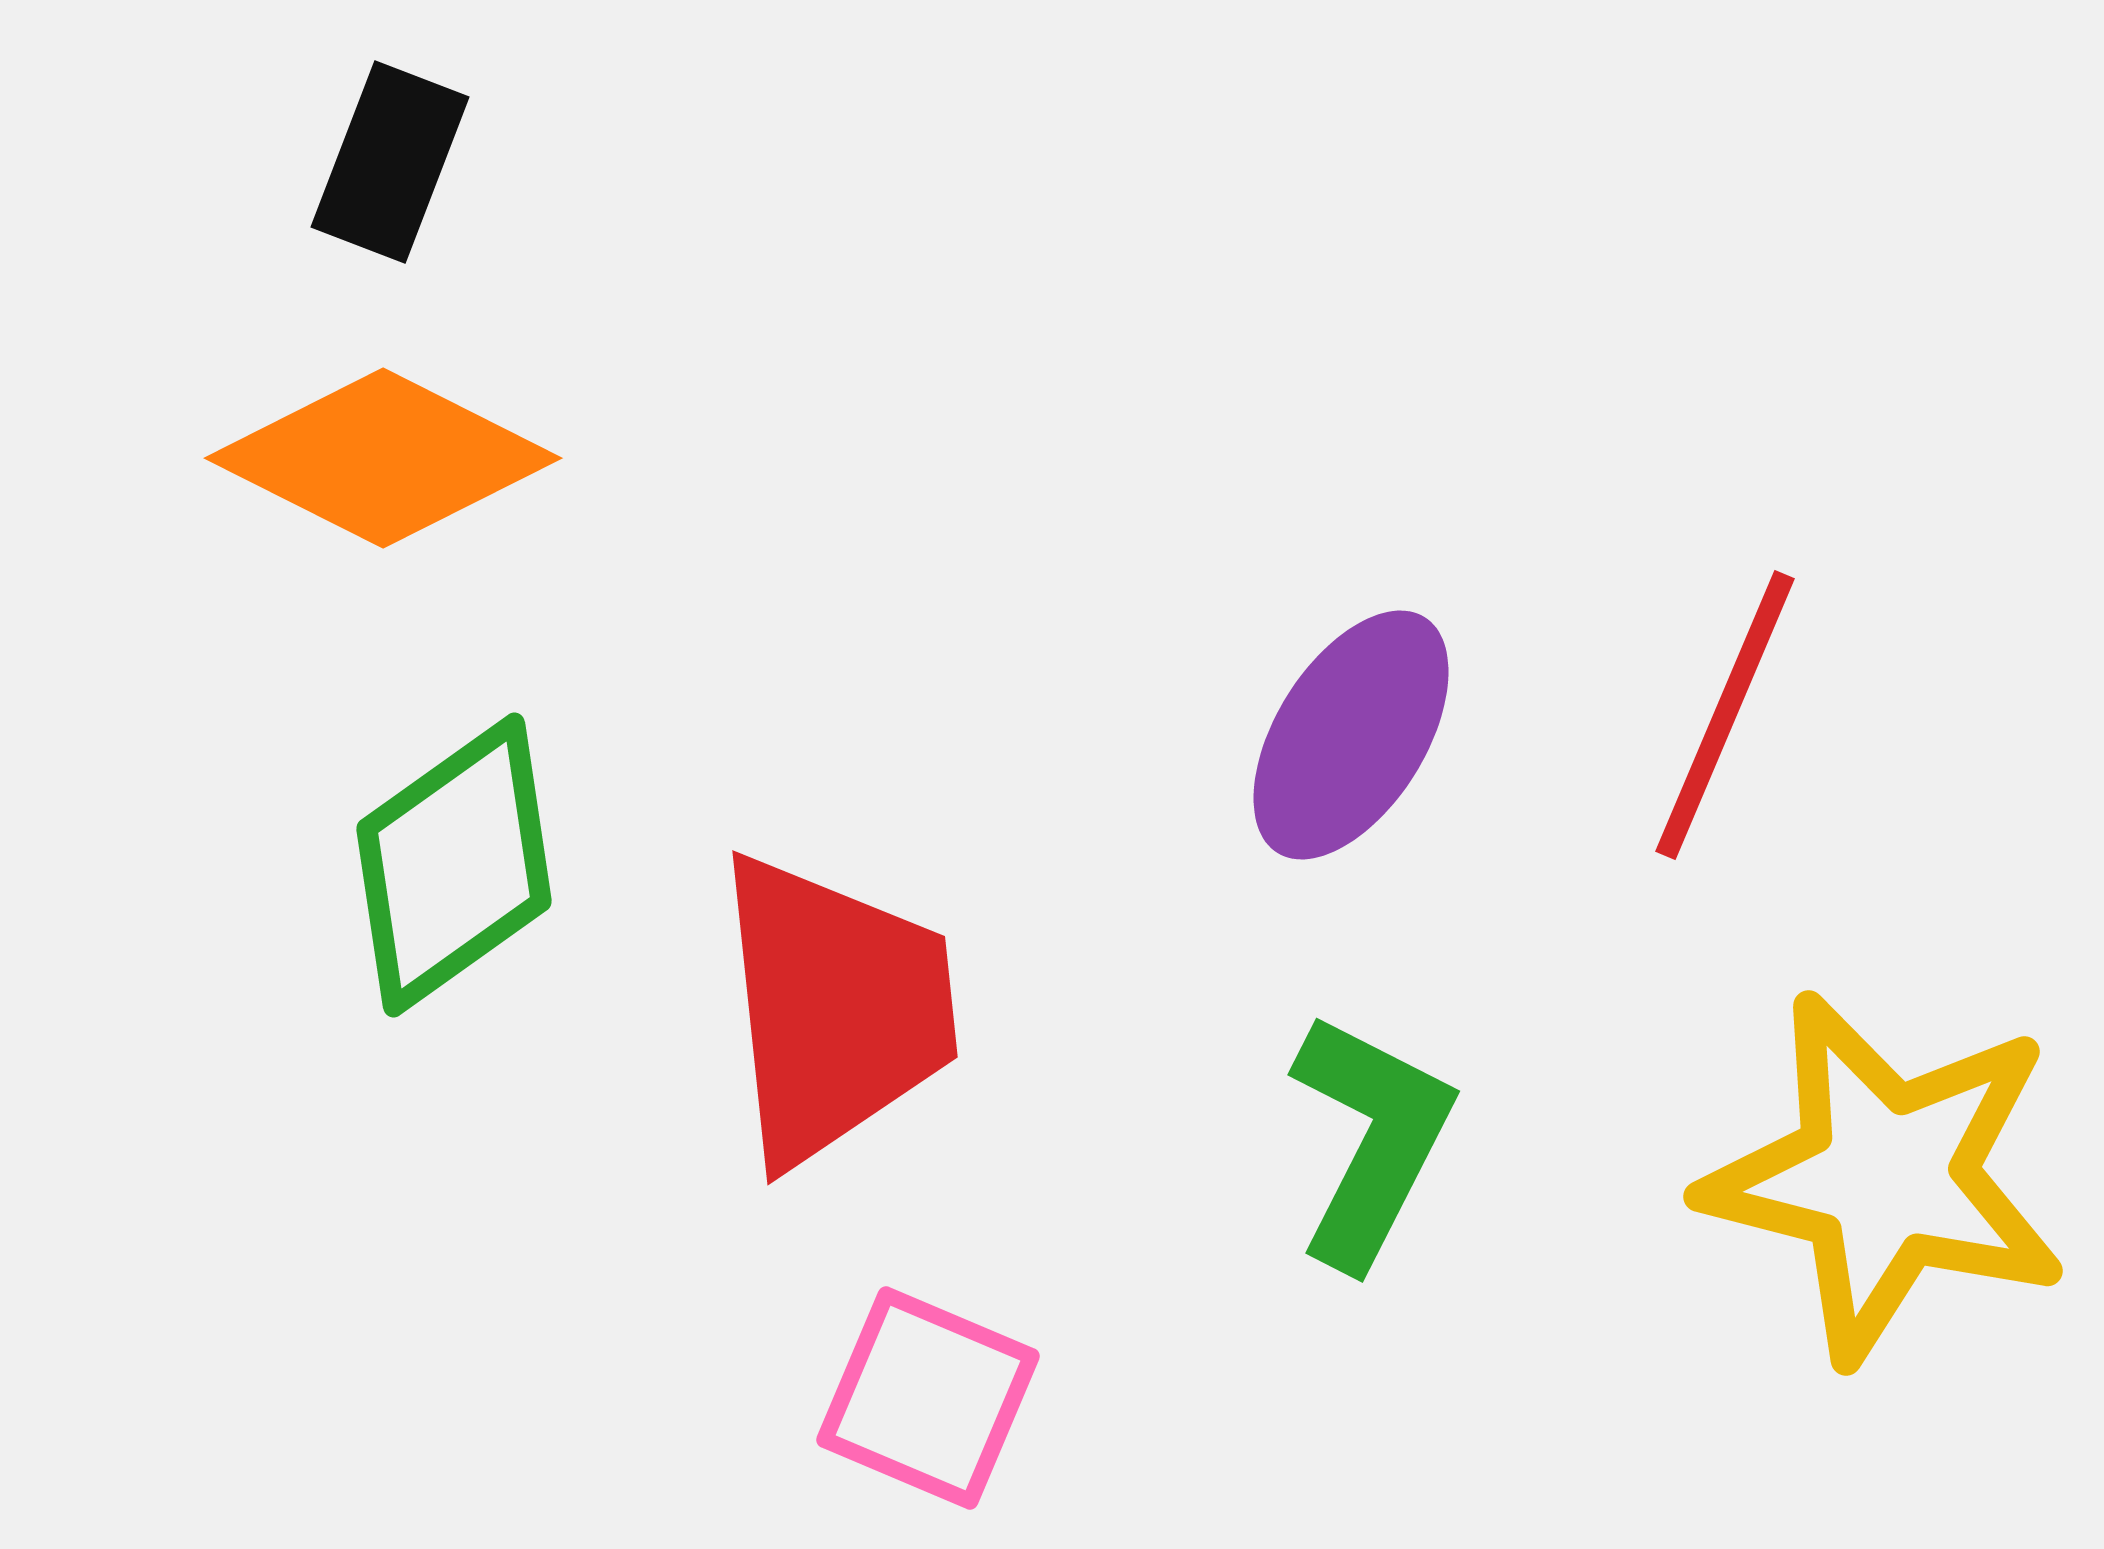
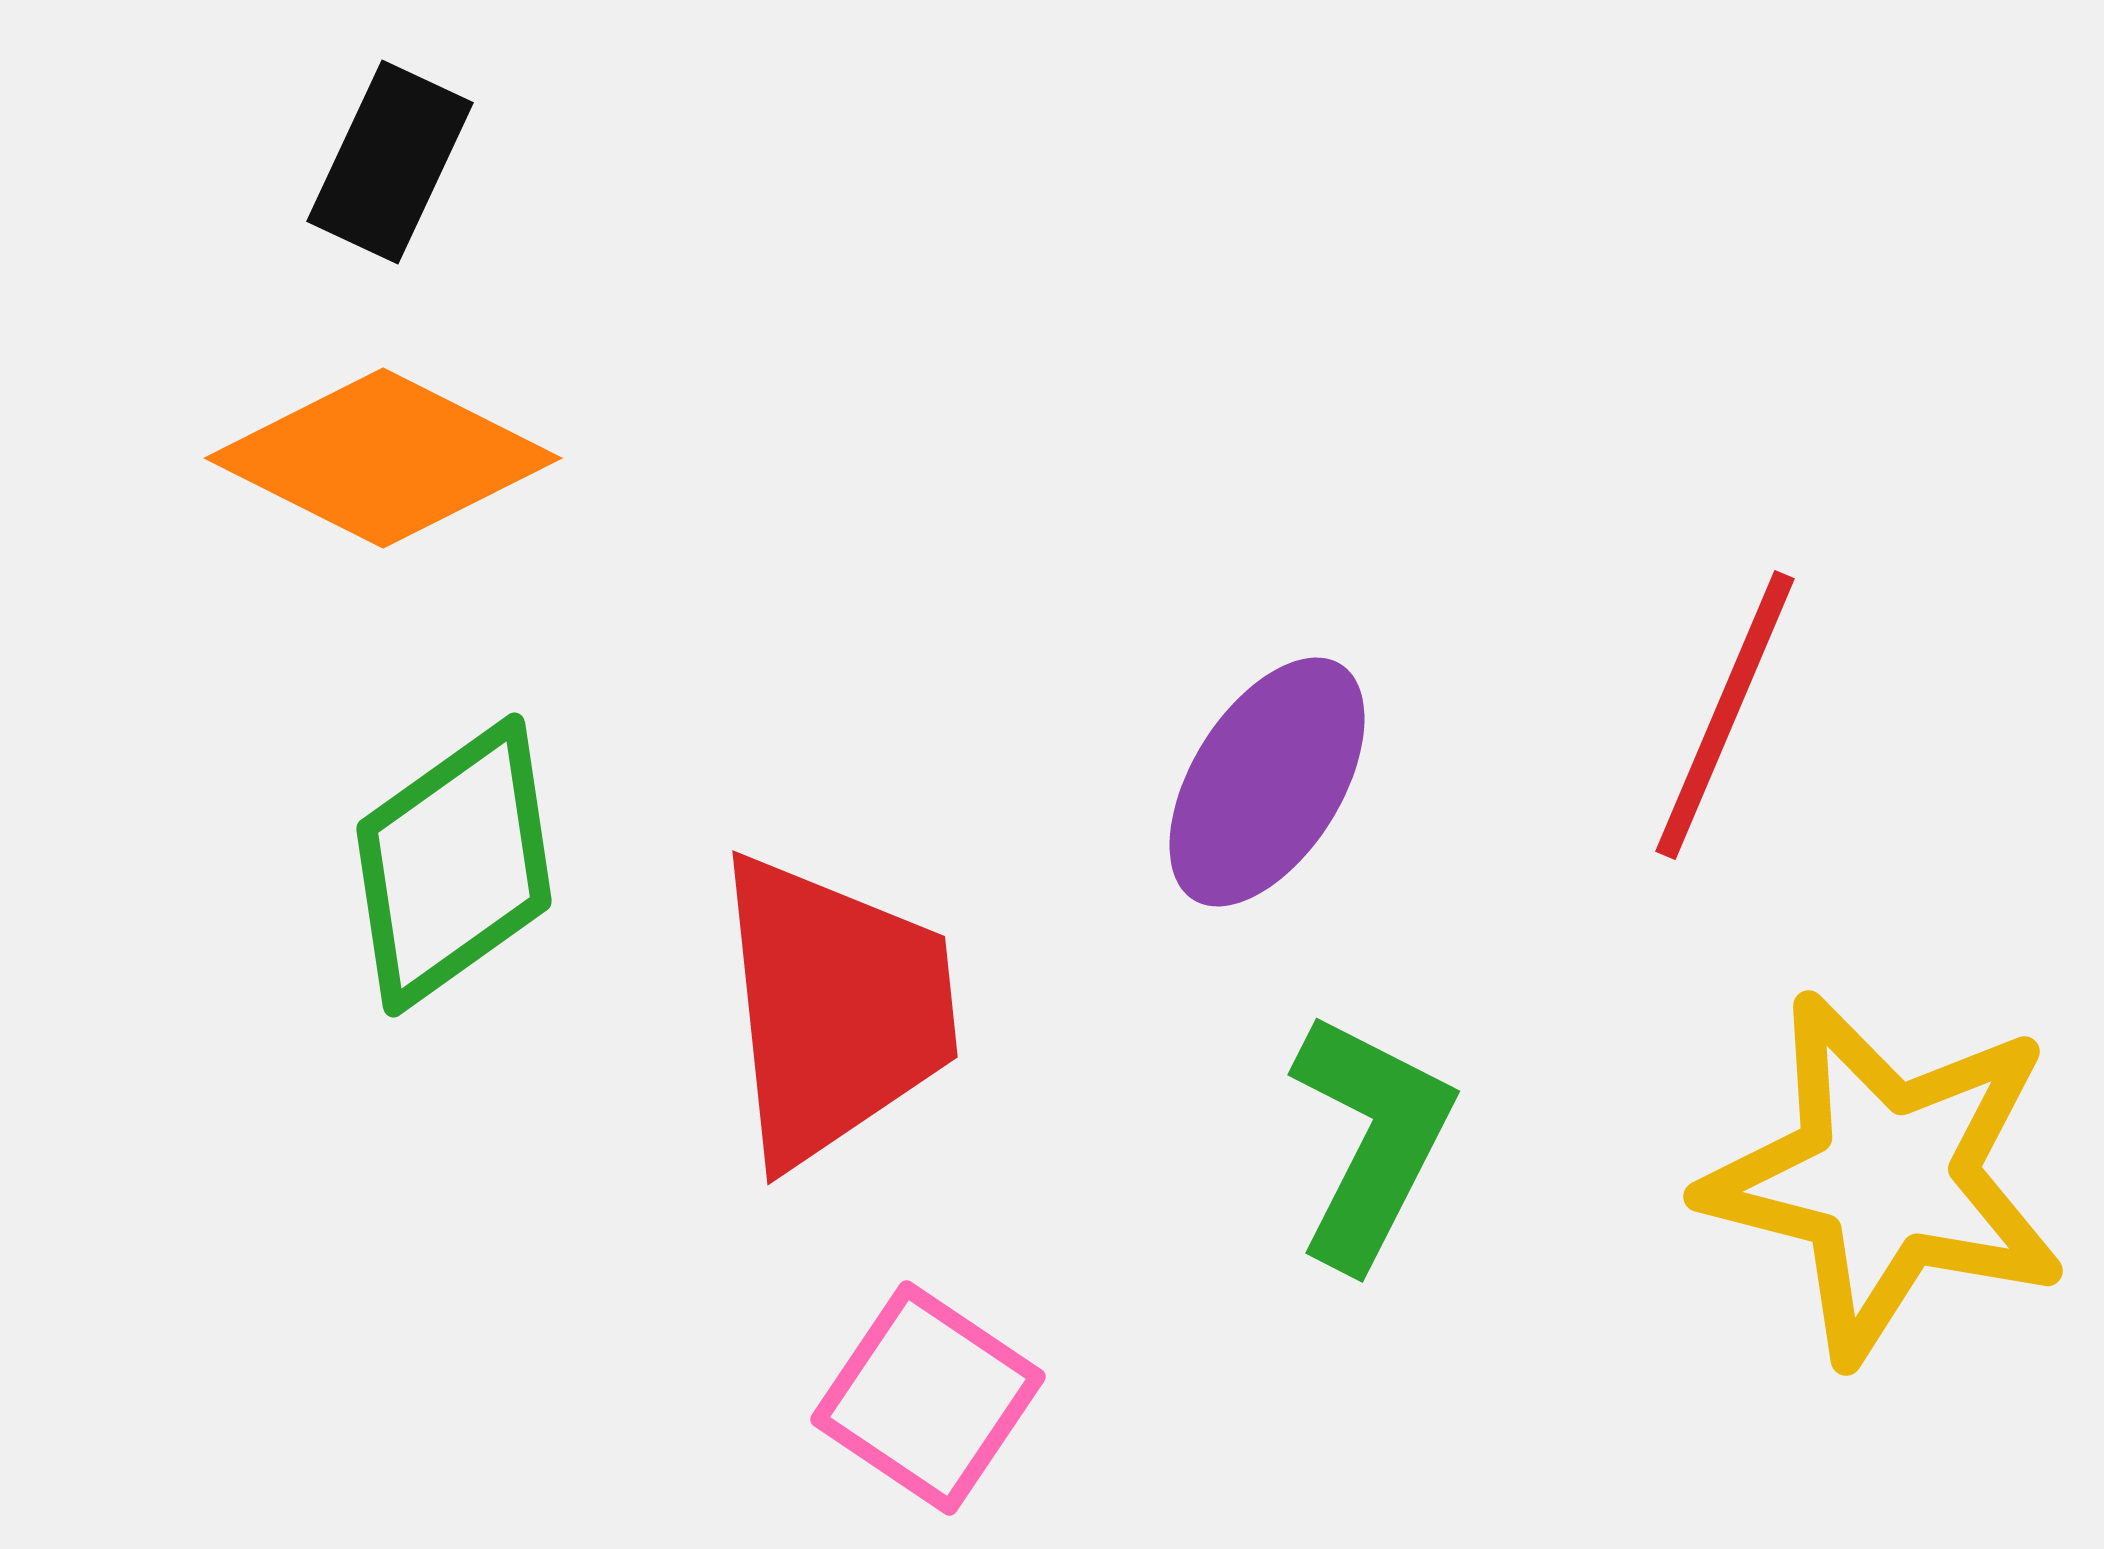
black rectangle: rotated 4 degrees clockwise
purple ellipse: moved 84 px left, 47 px down
pink square: rotated 11 degrees clockwise
